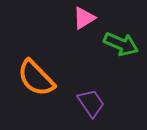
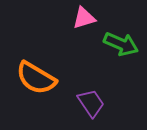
pink triangle: rotated 15 degrees clockwise
orange semicircle: rotated 15 degrees counterclockwise
